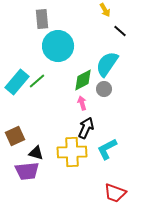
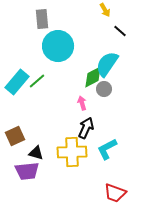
green diamond: moved 10 px right, 3 px up
